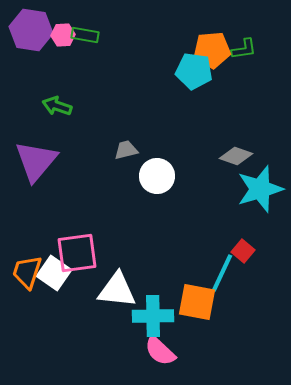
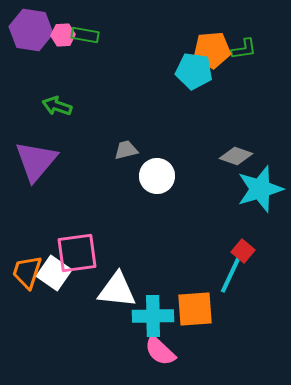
cyan line: moved 9 px right, 1 px down
orange square: moved 2 px left, 7 px down; rotated 15 degrees counterclockwise
